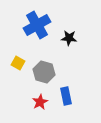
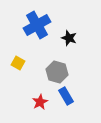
black star: rotated 14 degrees clockwise
gray hexagon: moved 13 px right
blue rectangle: rotated 18 degrees counterclockwise
